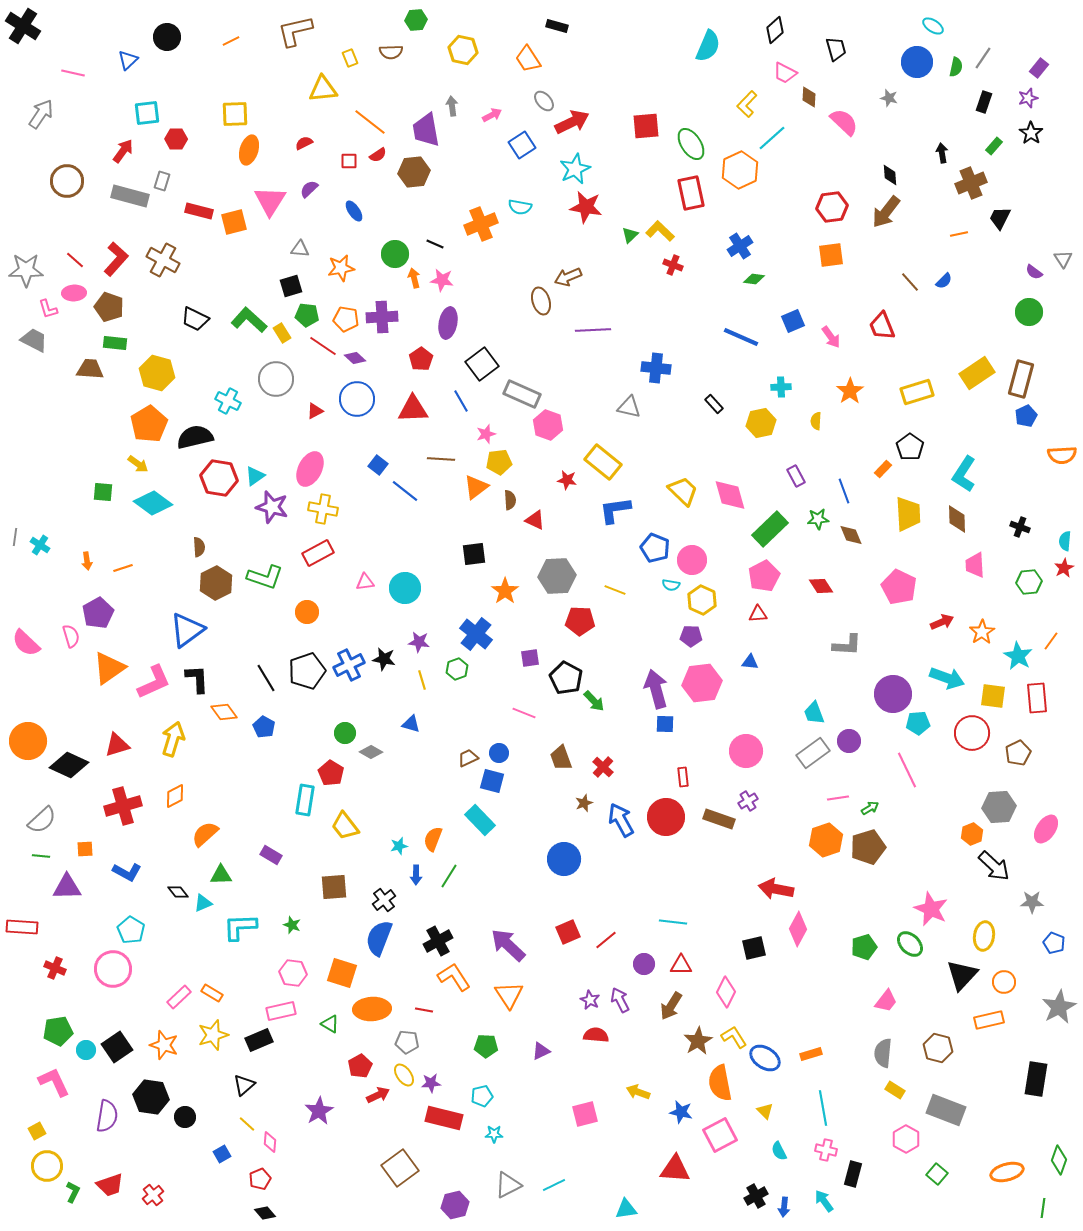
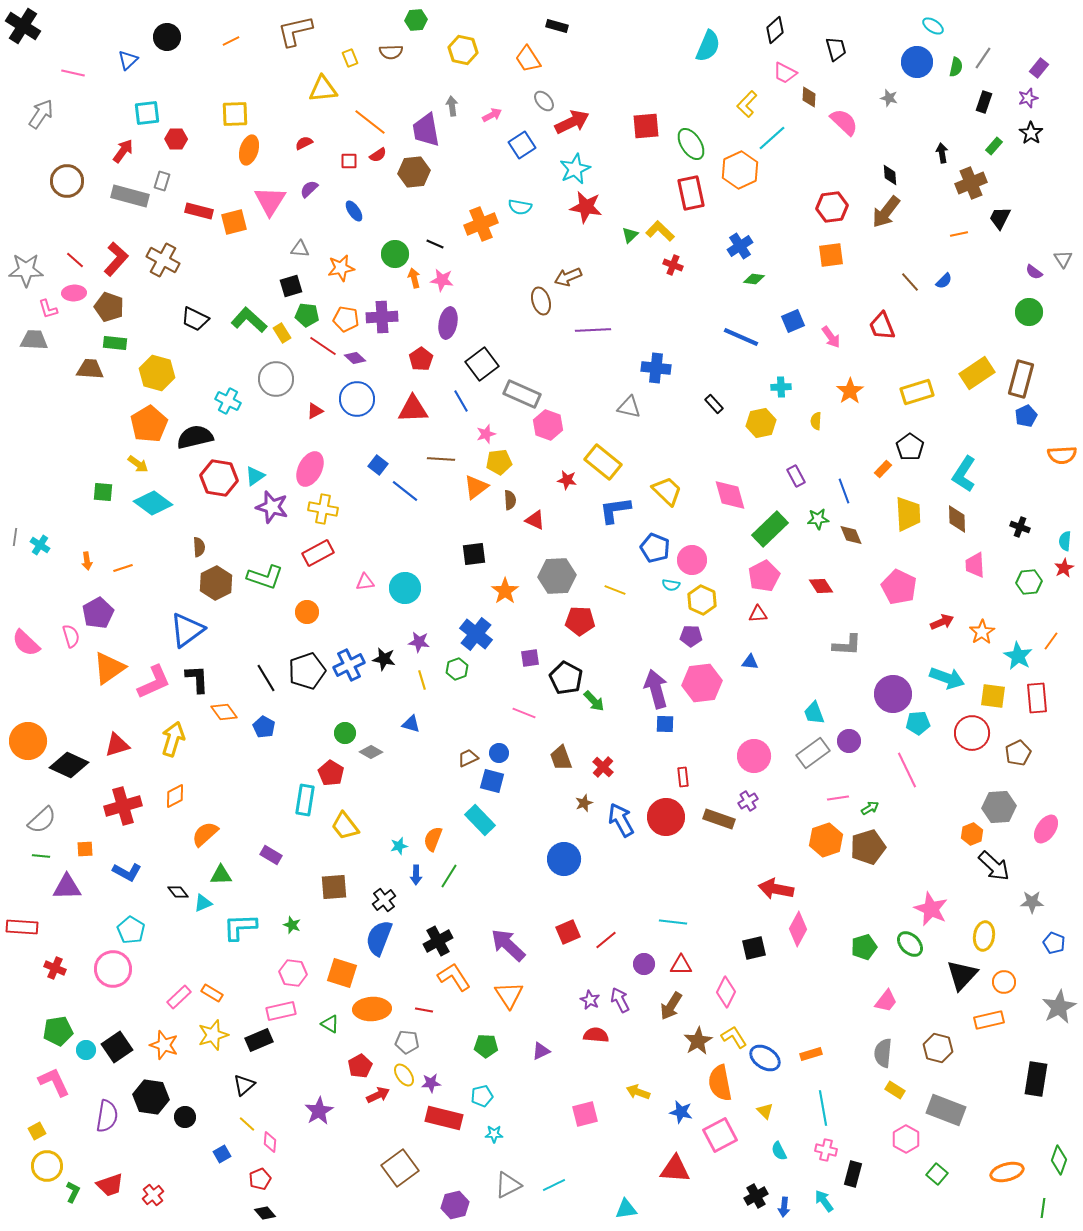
gray trapezoid at (34, 340): rotated 24 degrees counterclockwise
yellow trapezoid at (683, 491): moved 16 px left
pink circle at (746, 751): moved 8 px right, 5 px down
